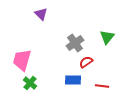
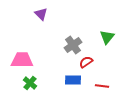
gray cross: moved 2 px left, 2 px down
pink trapezoid: rotated 75 degrees clockwise
